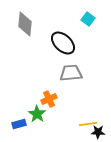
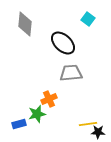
green star: rotated 24 degrees clockwise
